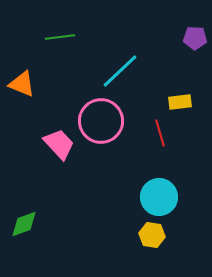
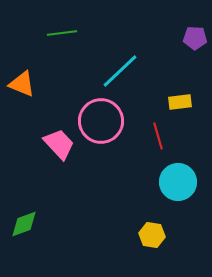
green line: moved 2 px right, 4 px up
red line: moved 2 px left, 3 px down
cyan circle: moved 19 px right, 15 px up
